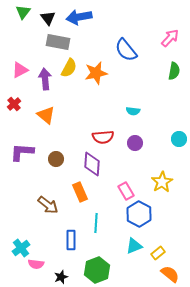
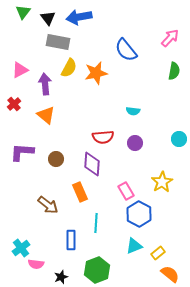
purple arrow: moved 5 px down
